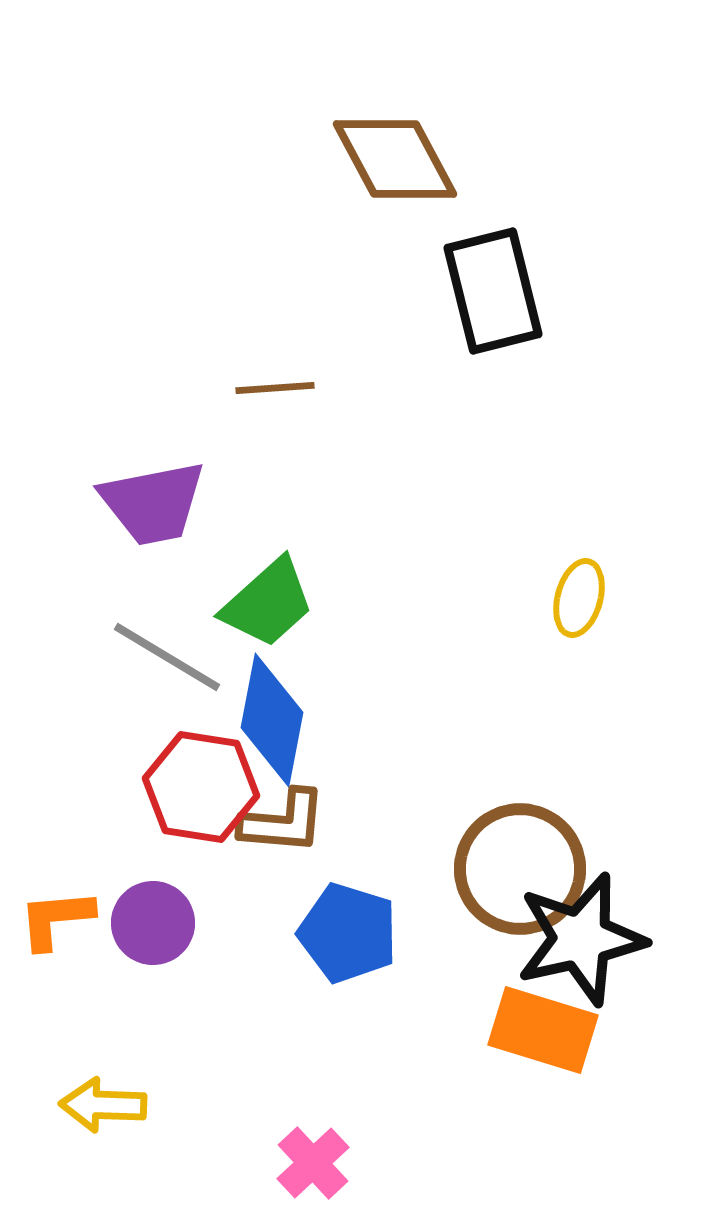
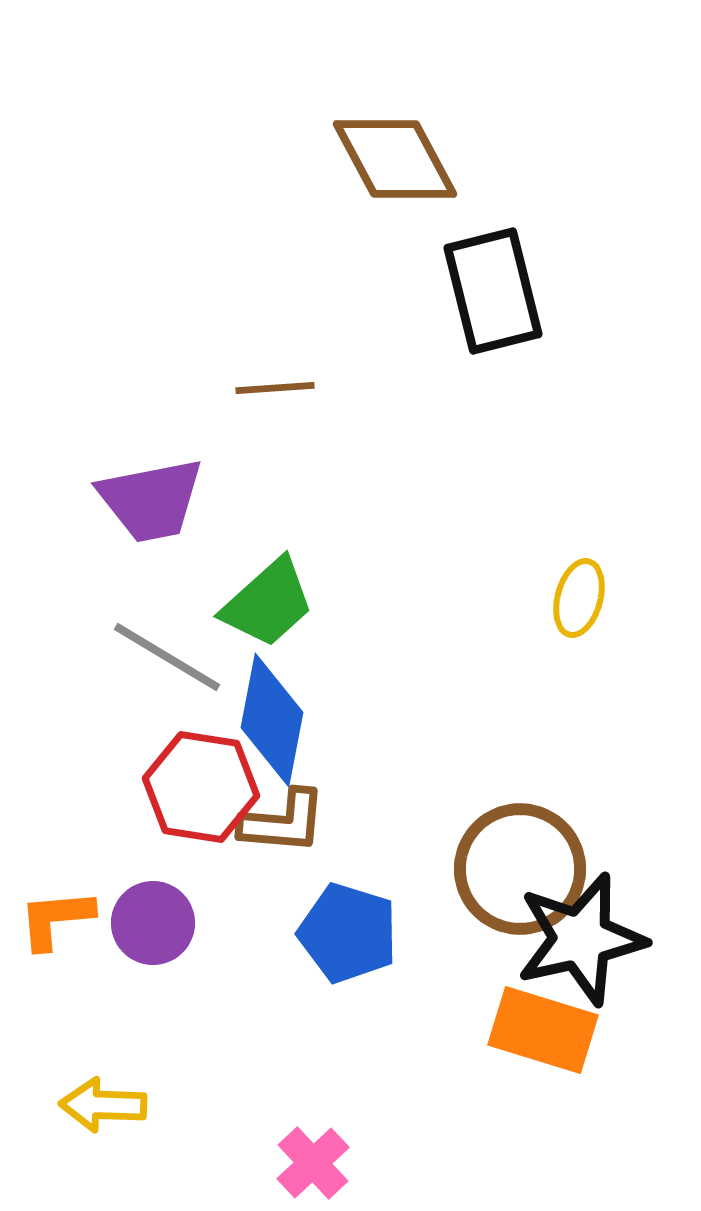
purple trapezoid: moved 2 px left, 3 px up
